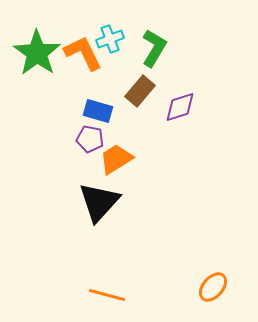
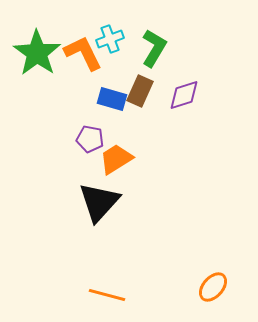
brown rectangle: rotated 16 degrees counterclockwise
purple diamond: moved 4 px right, 12 px up
blue rectangle: moved 14 px right, 12 px up
